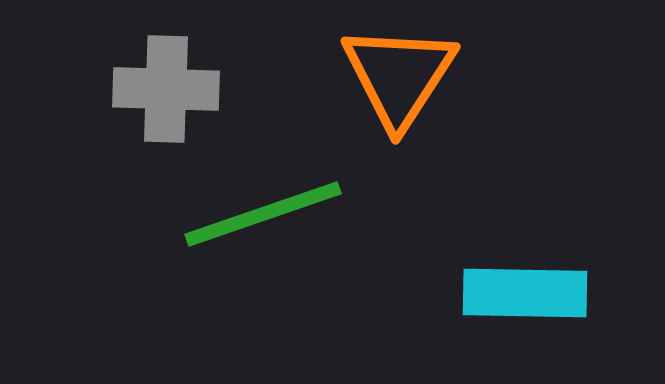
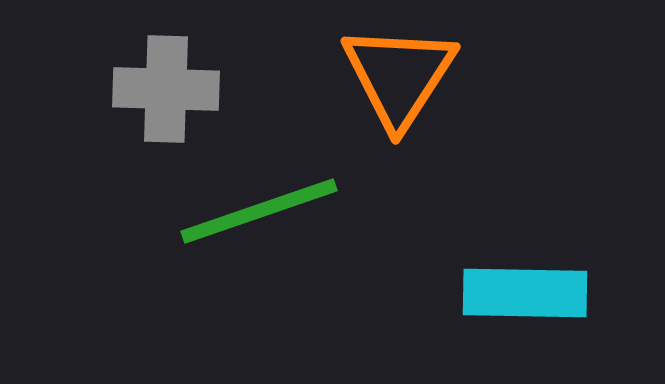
green line: moved 4 px left, 3 px up
